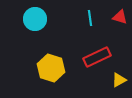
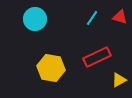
cyan line: moved 2 px right; rotated 42 degrees clockwise
yellow hexagon: rotated 8 degrees counterclockwise
